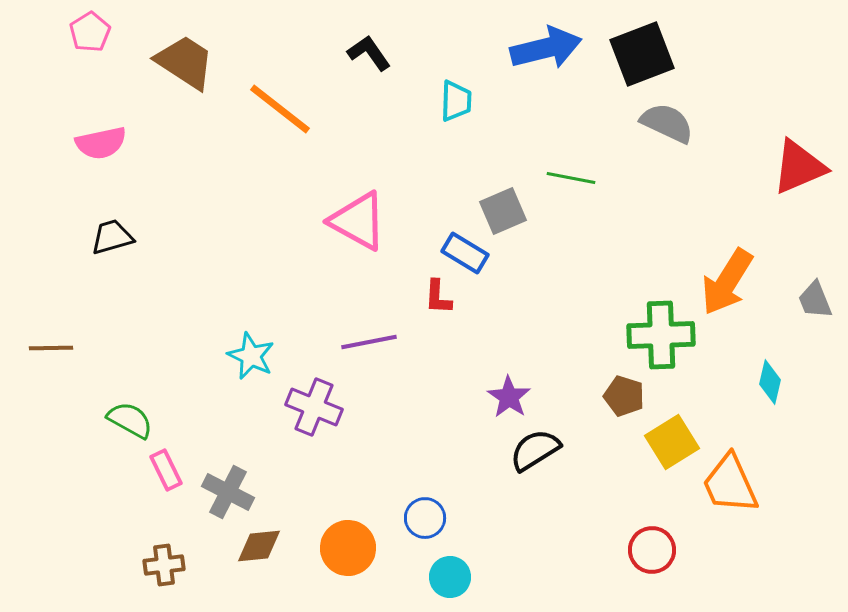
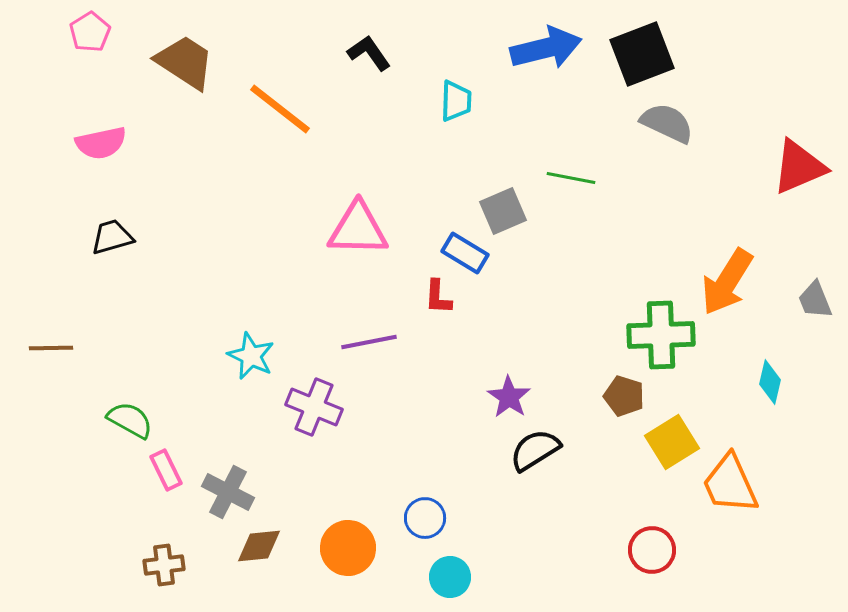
pink triangle: moved 8 px down; rotated 28 degrees counterclockwise
